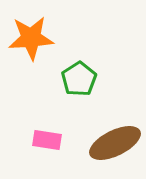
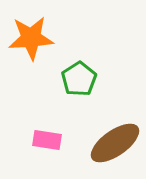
brown ellipse: rotated 9 degrees counterclockwise
